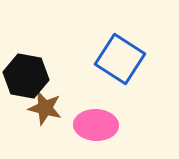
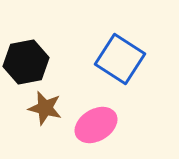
black hexagon: moved 14 px up; rotated 21 degrees counterclockwise
pink ellipse: rotated 33 degrees counterclockwise
